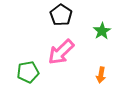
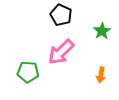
black pentagon: rotated 10 degrees counterclockwise
green pentagon: rotated 15 degrees clockwise
